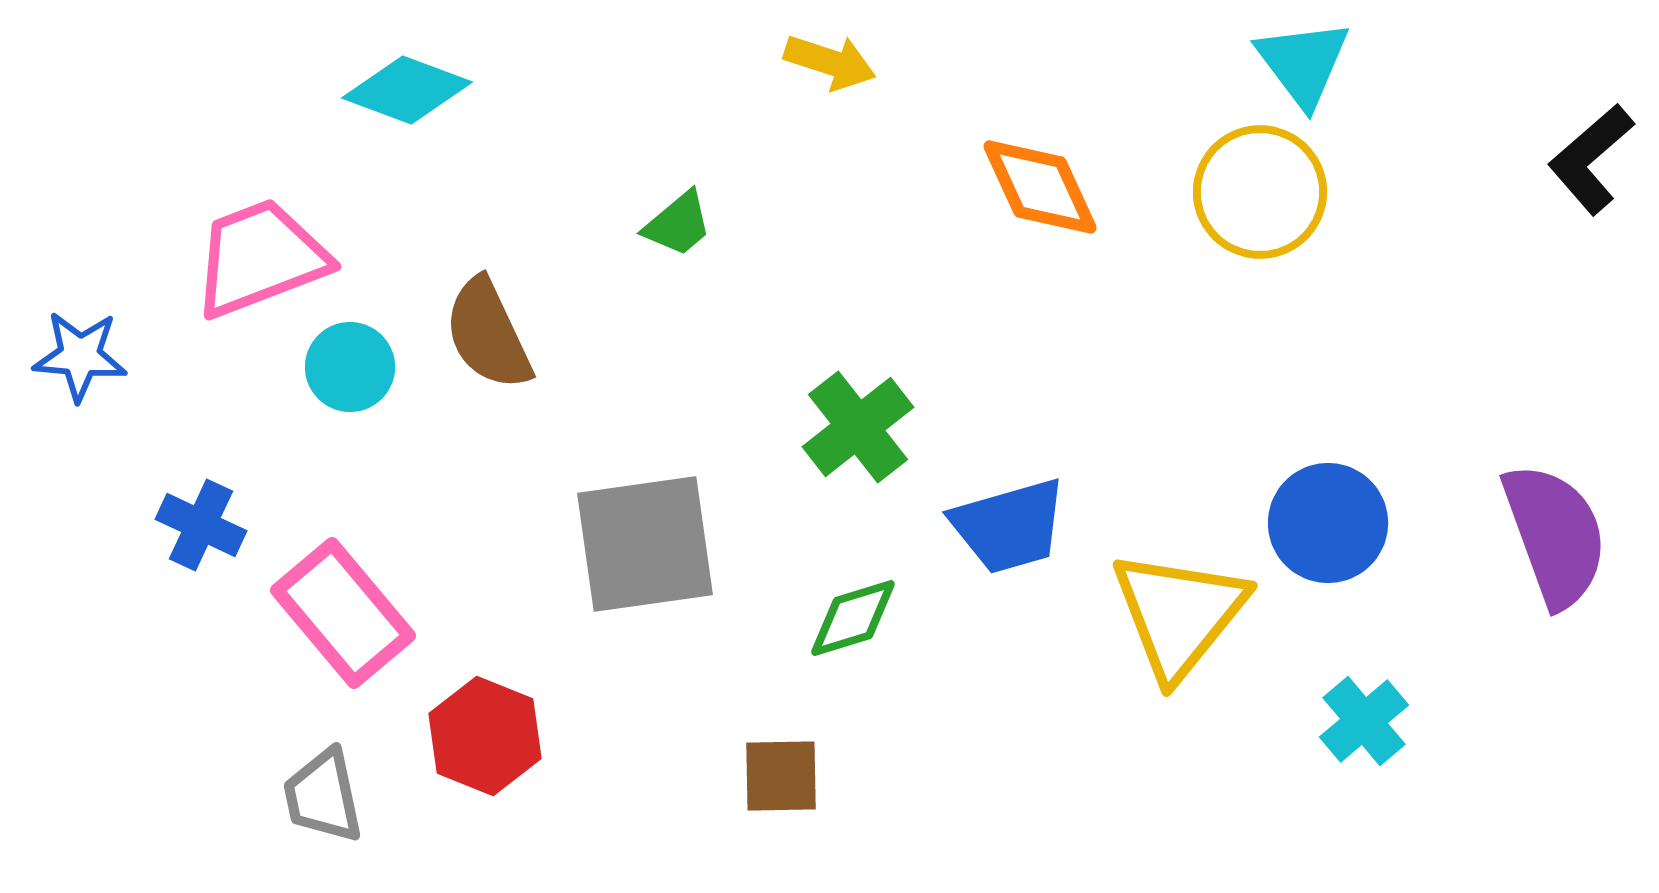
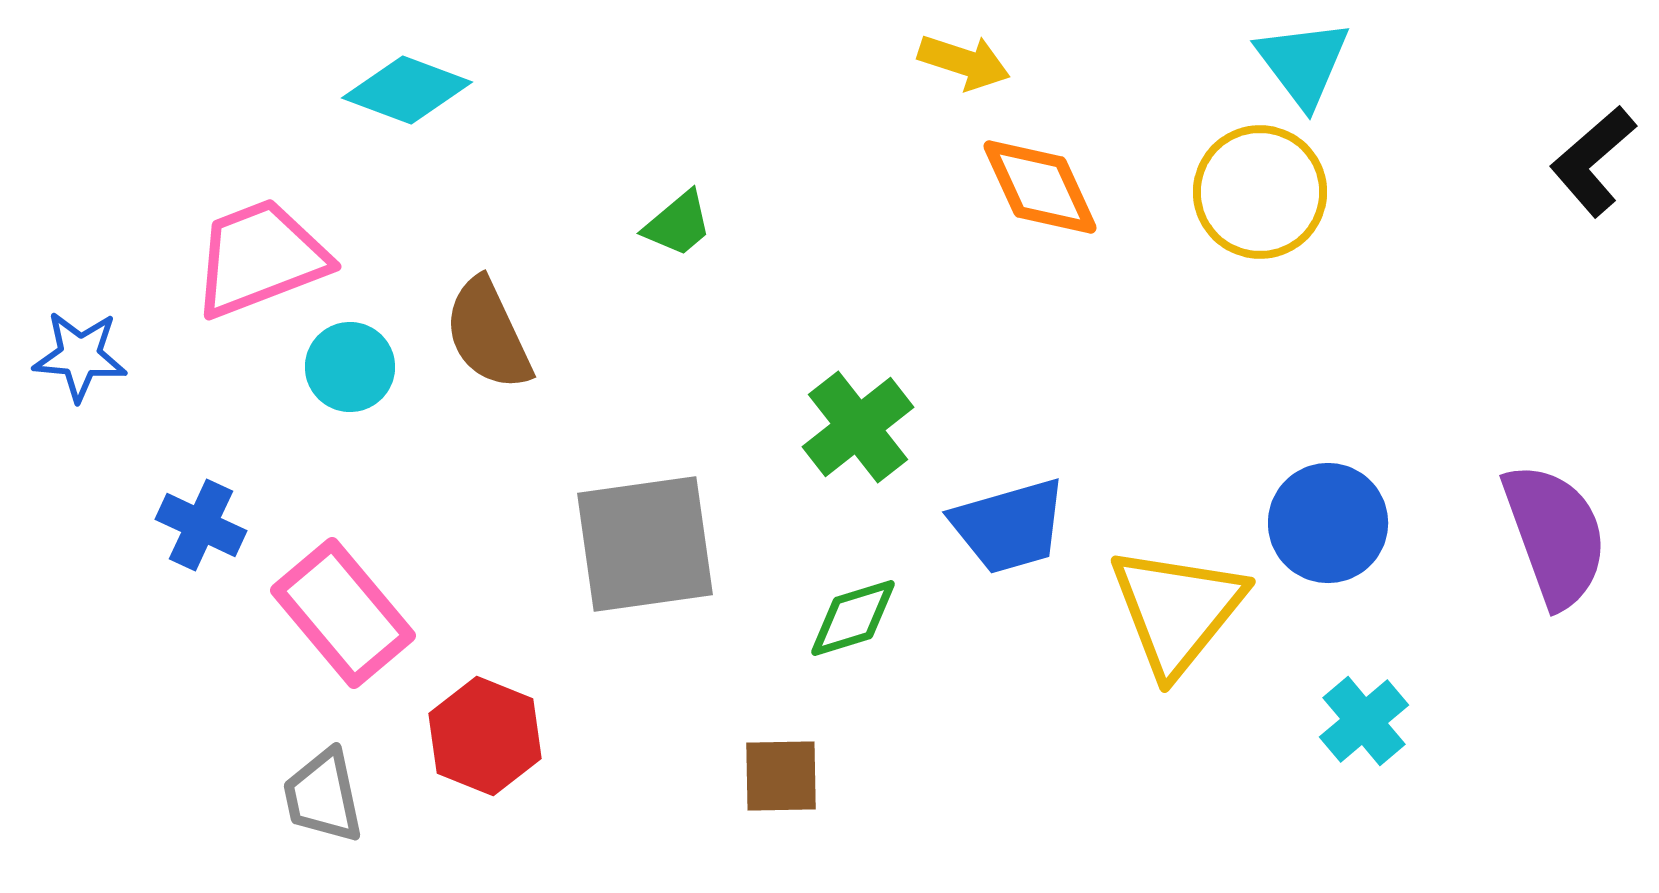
yellow arrow: moved 134 px right
black L-shape: moved 2 px right, 2 px down
yellow triangle: moved 2 px left, 4 px up
